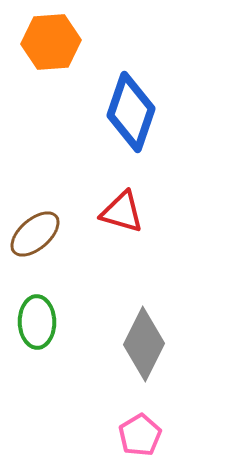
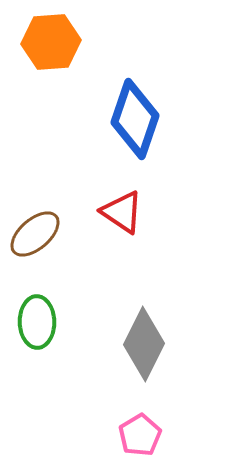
blue diamond: moved 4 px right, 7 px down
red triangle: rotated 18 degrees clockwise
